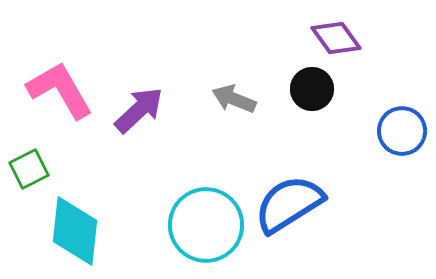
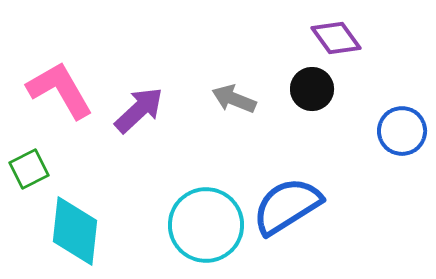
blue semicircle: moved 2 px left, 2 px down
